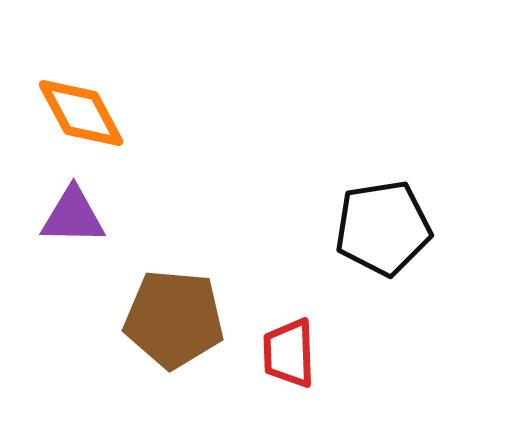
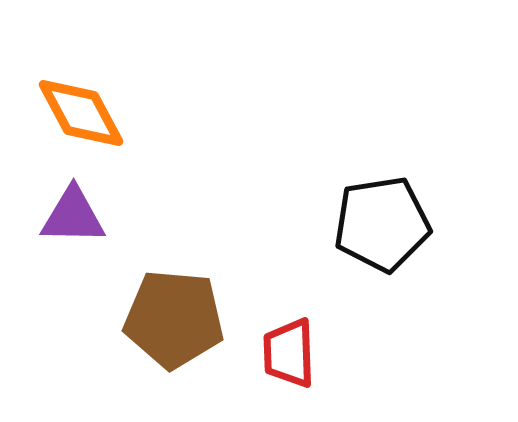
black pentagon: moved 1 px left, 4 px up
